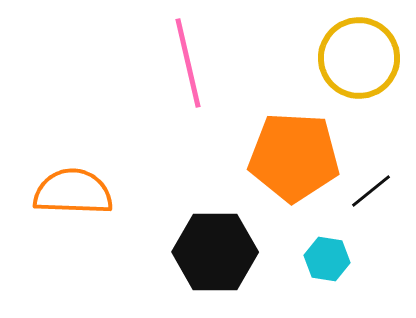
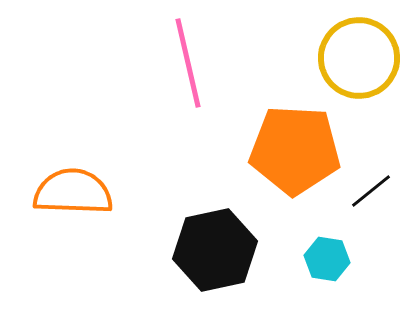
orange pentagon: moved 1 px right, 7 px up
black hexagon: moved 2 px up; rotated 12 degrees counterclockwise
